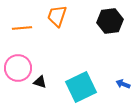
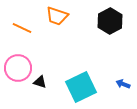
orange trapezoid: rotated 90 degrees counterclockwise
black hexagon: rotated 20 degrees counterclockwise
orange line: rotated 30 degrees clockwise
